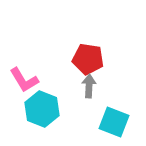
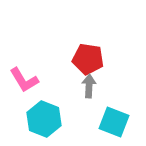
cyan hexagon: moved 2 px right, 10 px down
